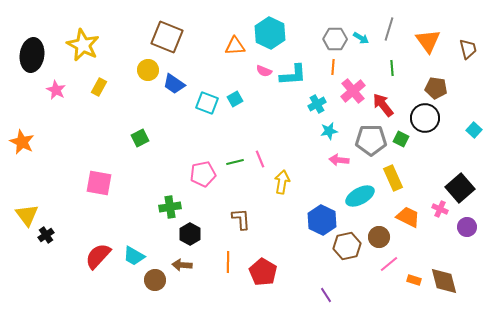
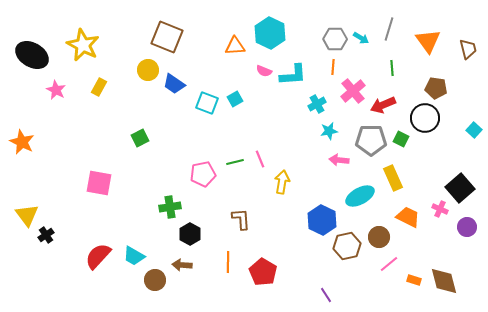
black ellipse at (32, 55): rotated 68 degrees counterclockwise
red arrow at (383, 105): rotated 75 degrees counterclockwise
